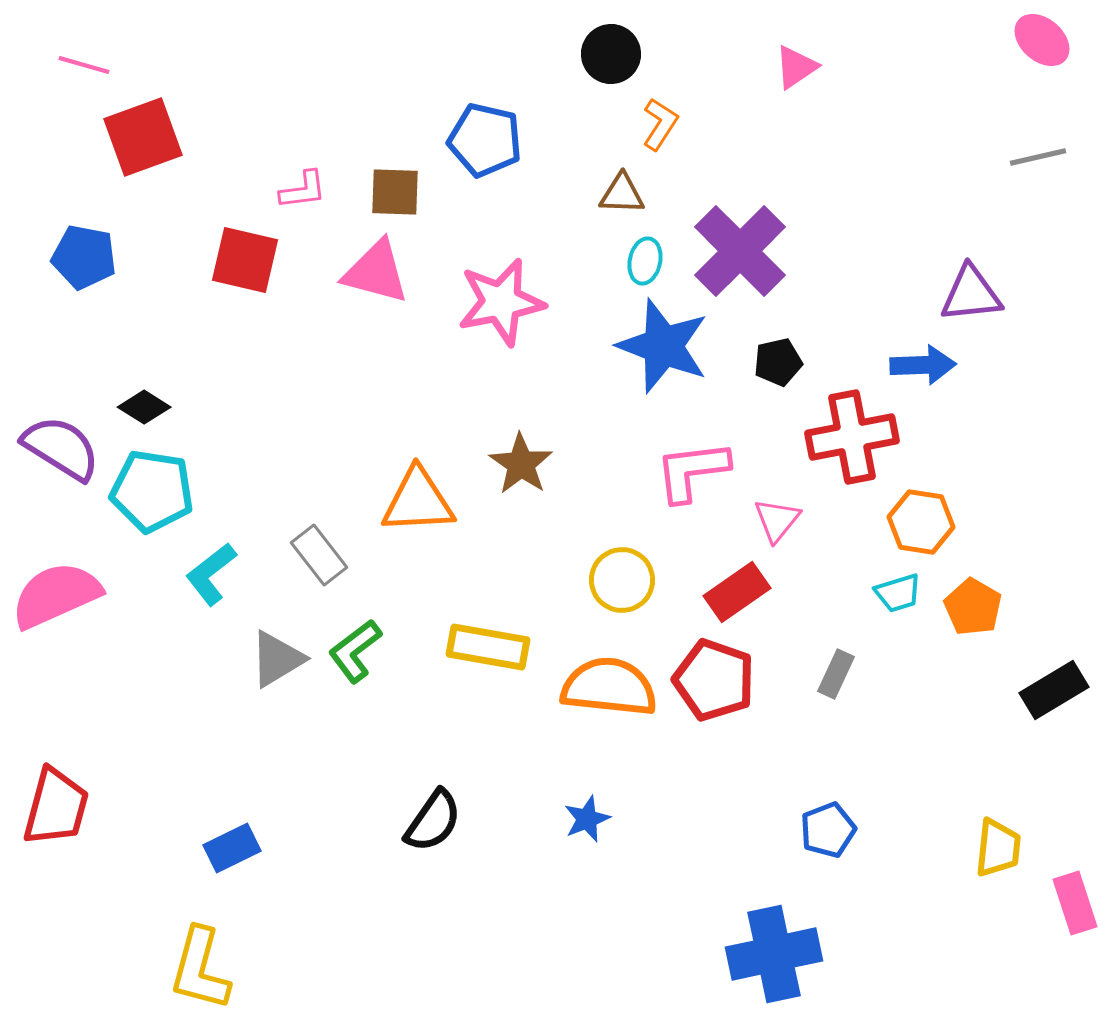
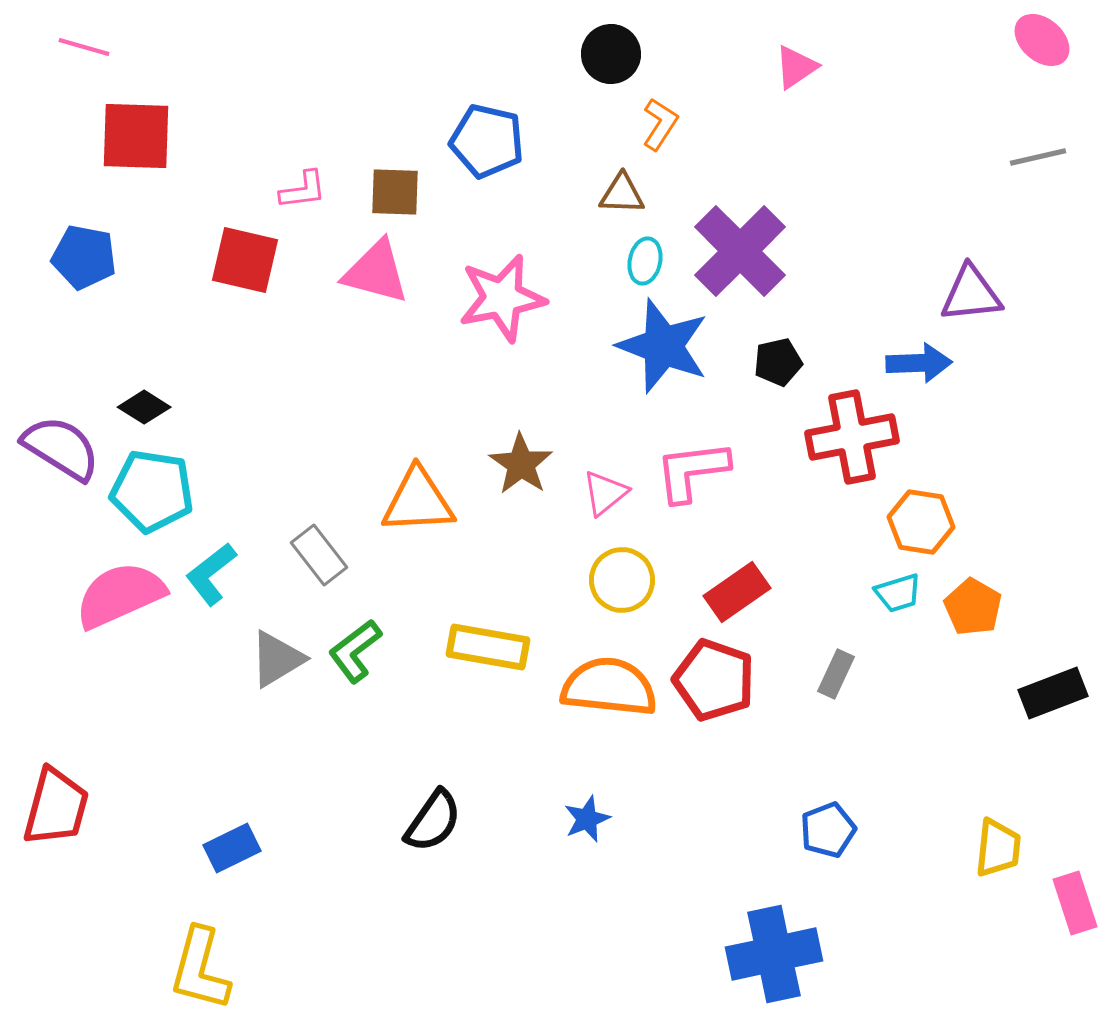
pink line at (84, 65): moved 18 px up
red square at (143, 137): moved 7 px left, 1 px up; rotated 22 degrees clockwise
blue pentagon at (485, 140): moved 2 px right, 1 px down
pink star at (501, 302): moved 1 px right, 4 px up
blue arrow at (923, 365): moved 4 px left, 2 px up
pink triangle at (777, 520): moved 172 px left, 27 px up; rotated 12 degrees clockwise
pink semicircle at (56, 595): moved 64 px right
black rectangle at (1054, 690): moved 1 px left, 3 px down; rotated 10 degrees clockwise
